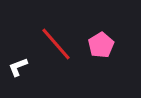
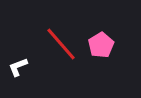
red line: moved 5 px right
